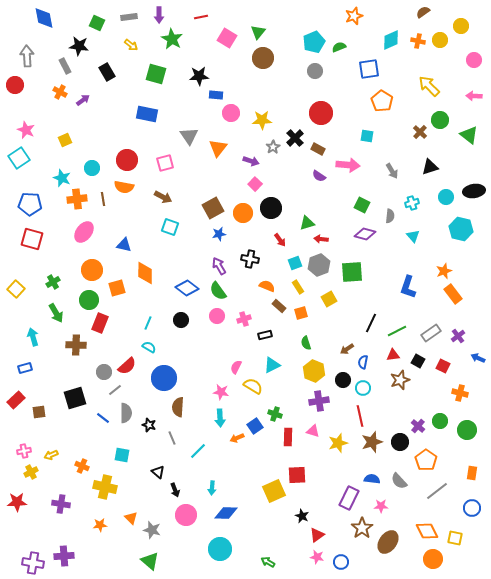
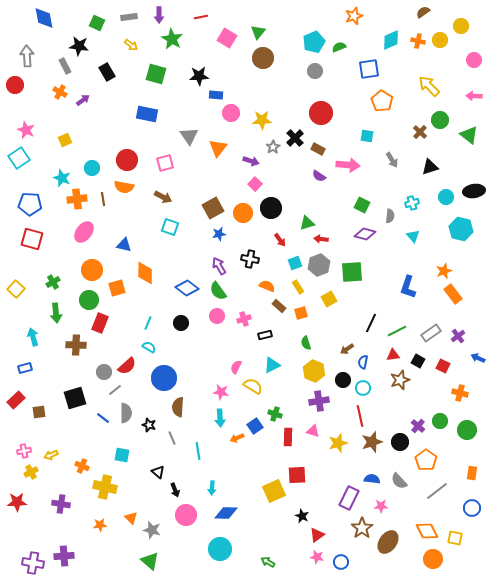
gray arrow at (392, 171): moved 11 px up
green arrow at (56, 313): rotated 24 degrees clockwise
black circle at (181, 320): moved 3 px down
cyan line at (198, 451): rotated 54 degrees counterclockwise
